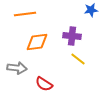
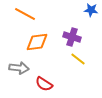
blue star: rotated 16 degrees clockwise
orange line: rotated 35 degrees clockwise
purple cross: moved 1 px down; rotated 12 degrees clockwise
gray arrow: moved 2 px right
